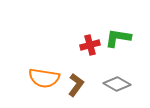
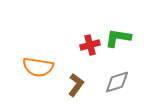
orange semicircle: moved 6 px left, 11 px up
gray diamond: moved 2 px up; rotated 48 degrees counterclockwise
